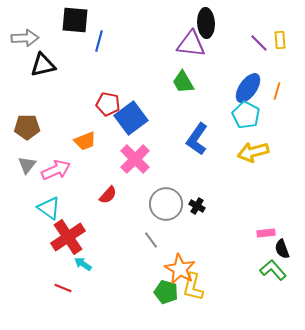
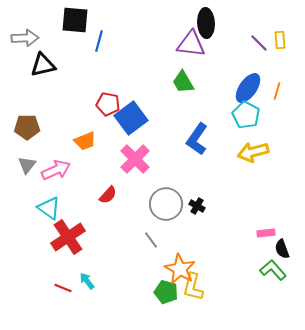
cyan arrow: moved 4 px right, 17 px down; rotated 18 degrees clockwise
